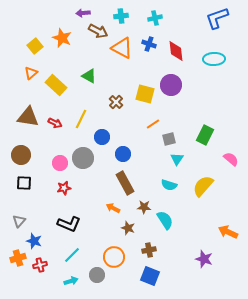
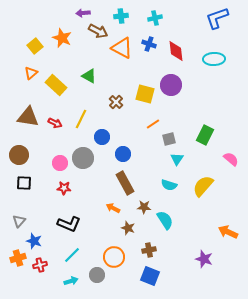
brown circle at (21, 155): moved 2 px left
red star at (64, 188): rotated 16 degrees clockwise
